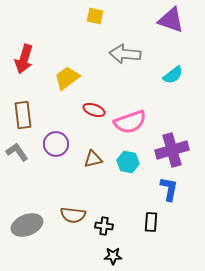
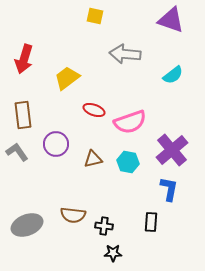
purple cross: rotated 24 degrees counterclockwise
black star: moved 3 px up
